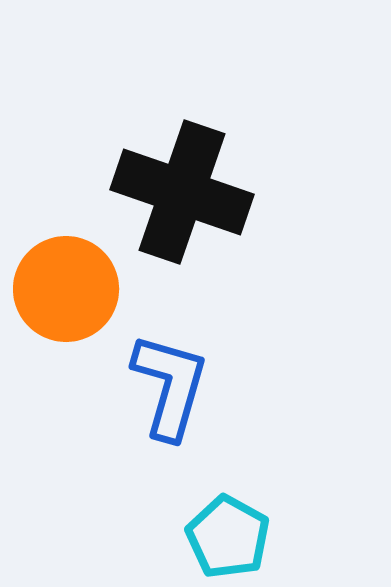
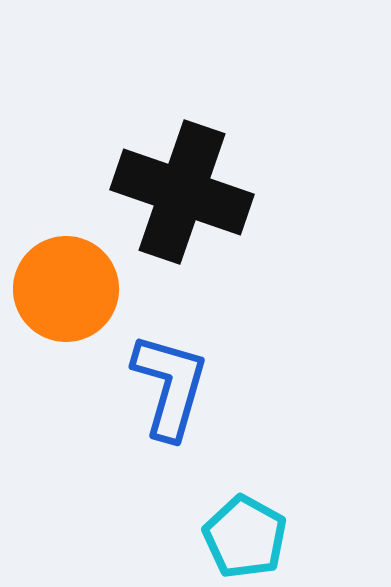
cyan pentagon: moved 17 px right
